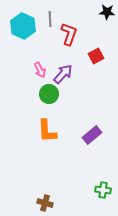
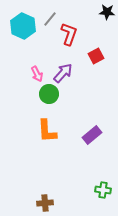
gray line: rotated 42 degrees clockwise
pink arrow: moved 3 px left, 4 px down
purple arrow: moved 1 px up
brown cross: rotated 21 degrees counterclockwise
